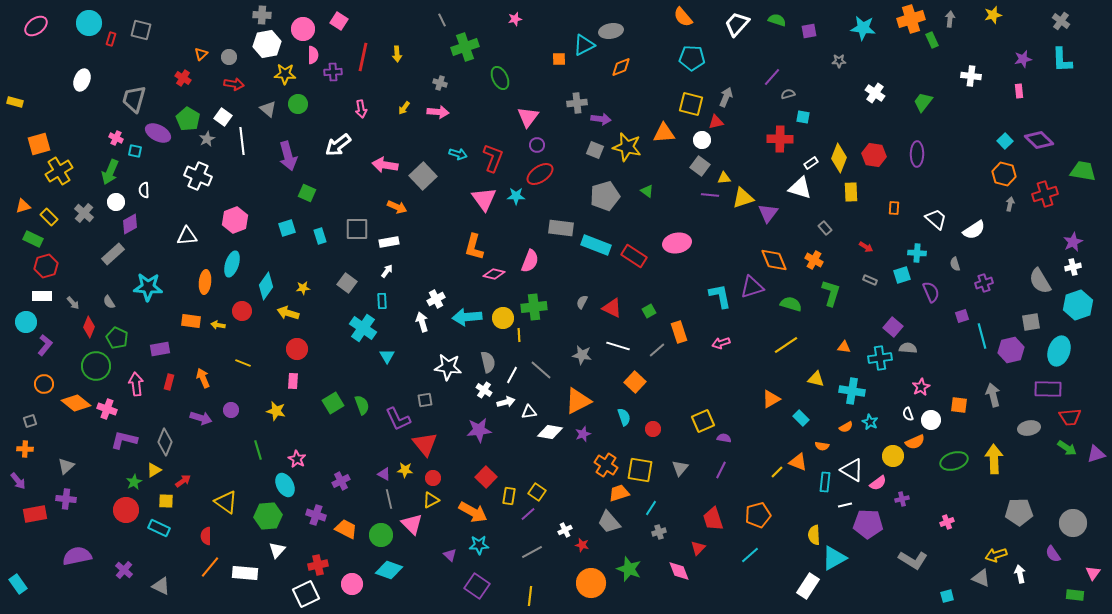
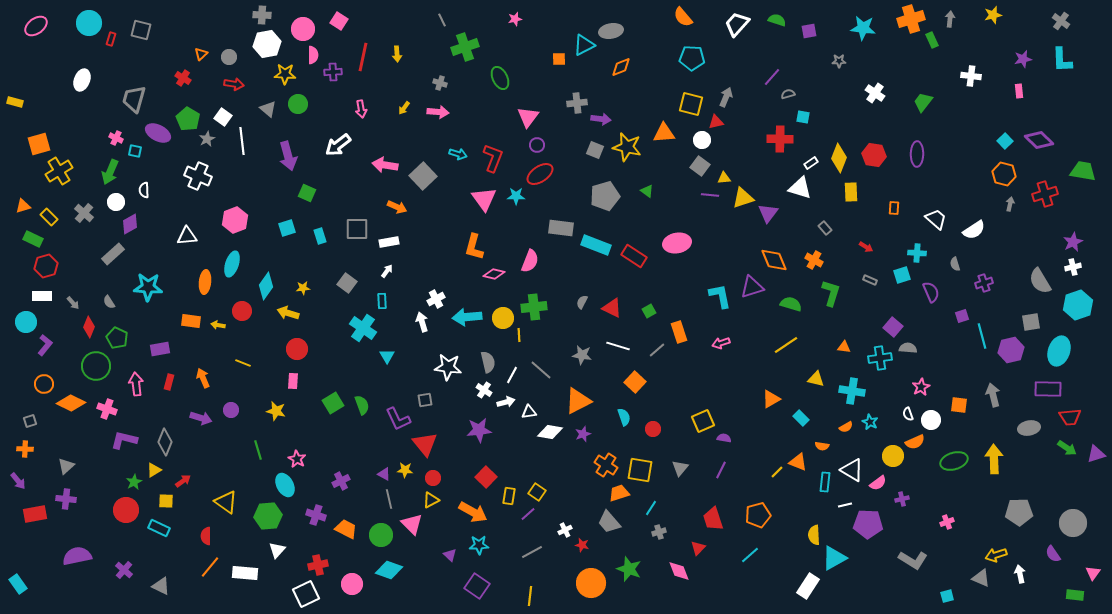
orange diamond at (76, 403): moved 5 px left; rotated 12 degrees counterclockwise
